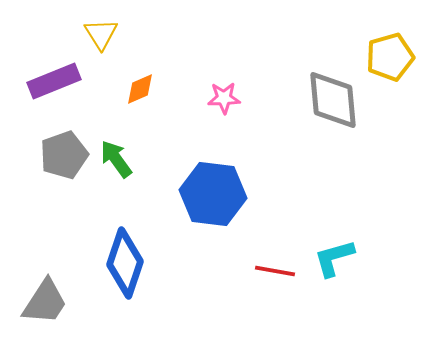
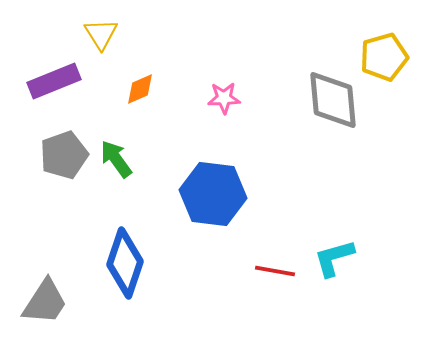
yellow pentagon: moved 6 px left
